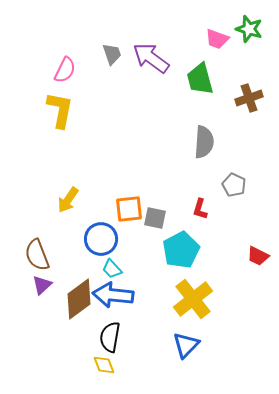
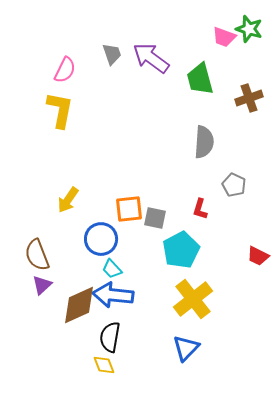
pink trapezoid: moved 7 px right, 2 px up
brown diamond: moved 6 px down; rotated 12 degrees clockwise
blue triangle: moved 3 px down
